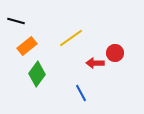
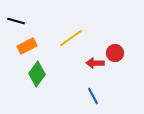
orange rectangle: rotated 12 degrees clockwise
blue line: moved 12 px right, 3 px down
